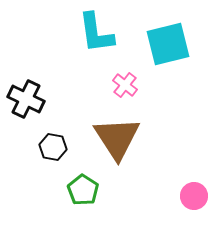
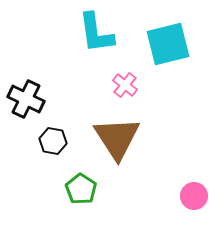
black hexagon: moved 6 px up
green pentagon: moved 2 px left, 1 px up
